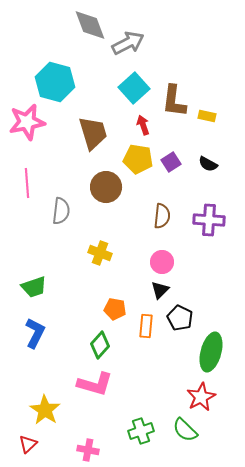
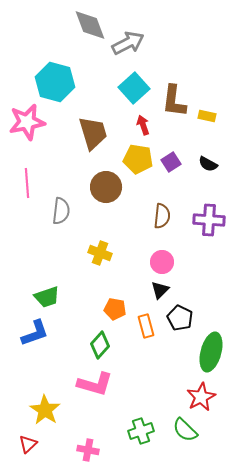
green trapezoid: moved 13 px right, 10 px down
orange rectangle: rotated 20 degrees counterclockwise
blue L-shape: rotated 44 degrees clockwise
